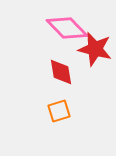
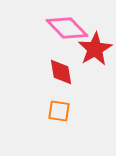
red star: rotated 28 degrees clockwise
orange square: rotated 25 degrees clockwise
